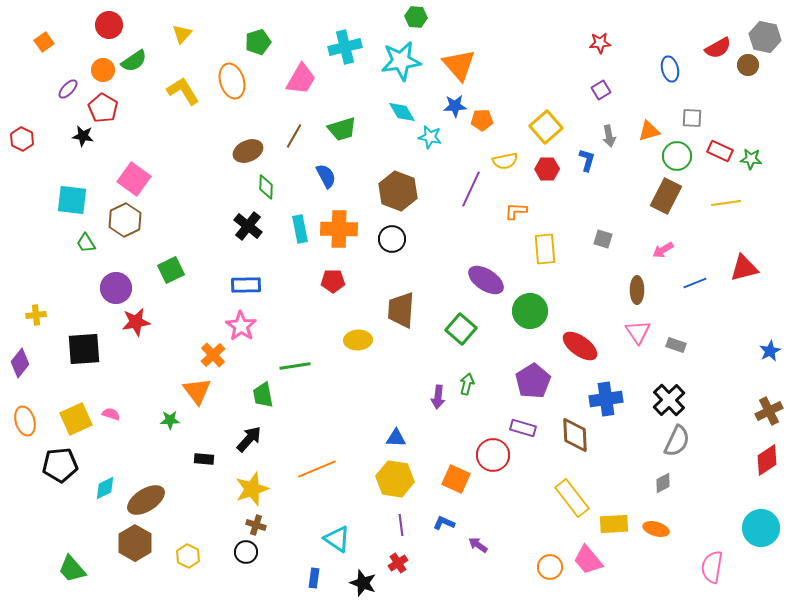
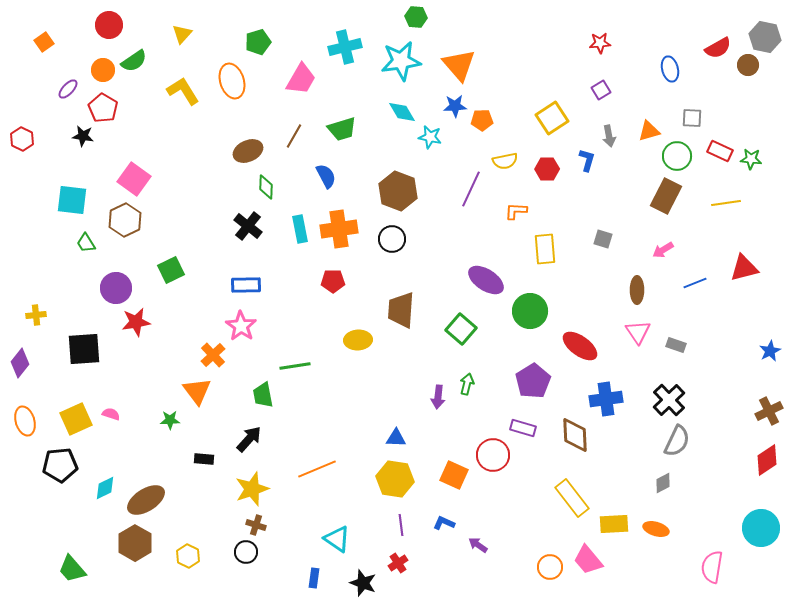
yellow square at (546, 127): moved 6 px right, 9 px up; rotated 8 degrees clockwise
orange cross at (339, 229): rotated 9 degrees counterclockwise
orange square at (456, 479): moved 2 px left, 4 px up
